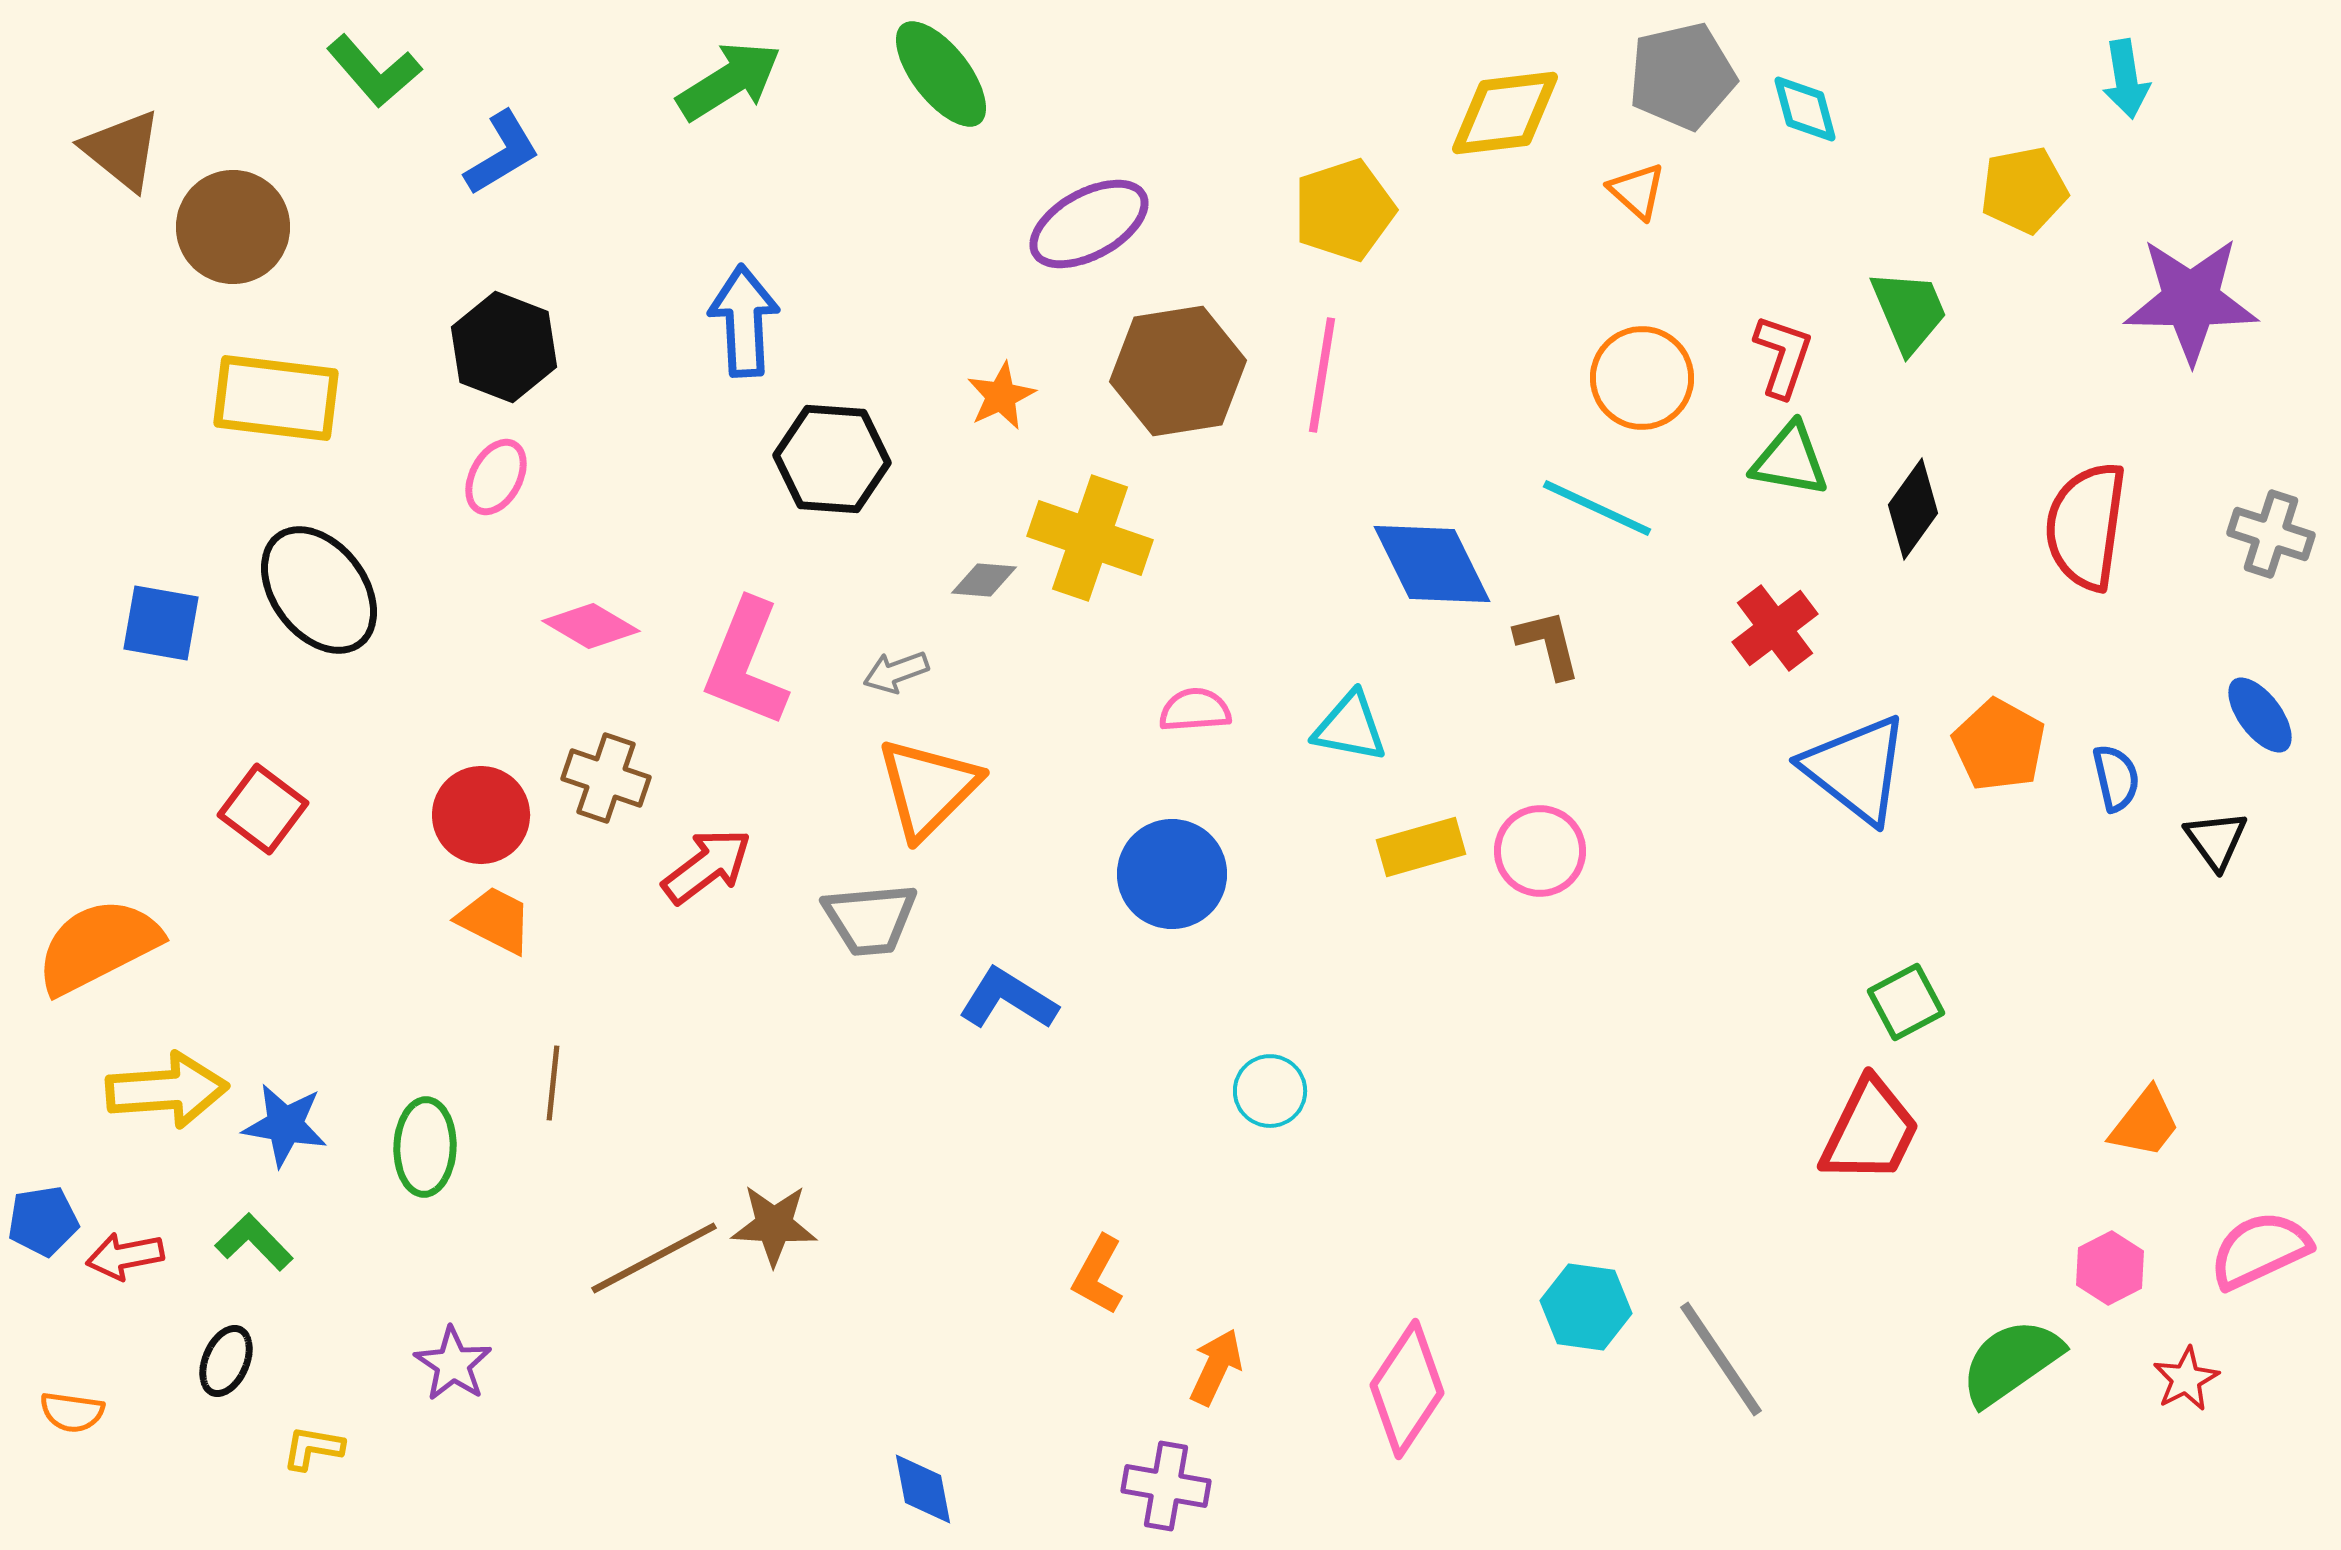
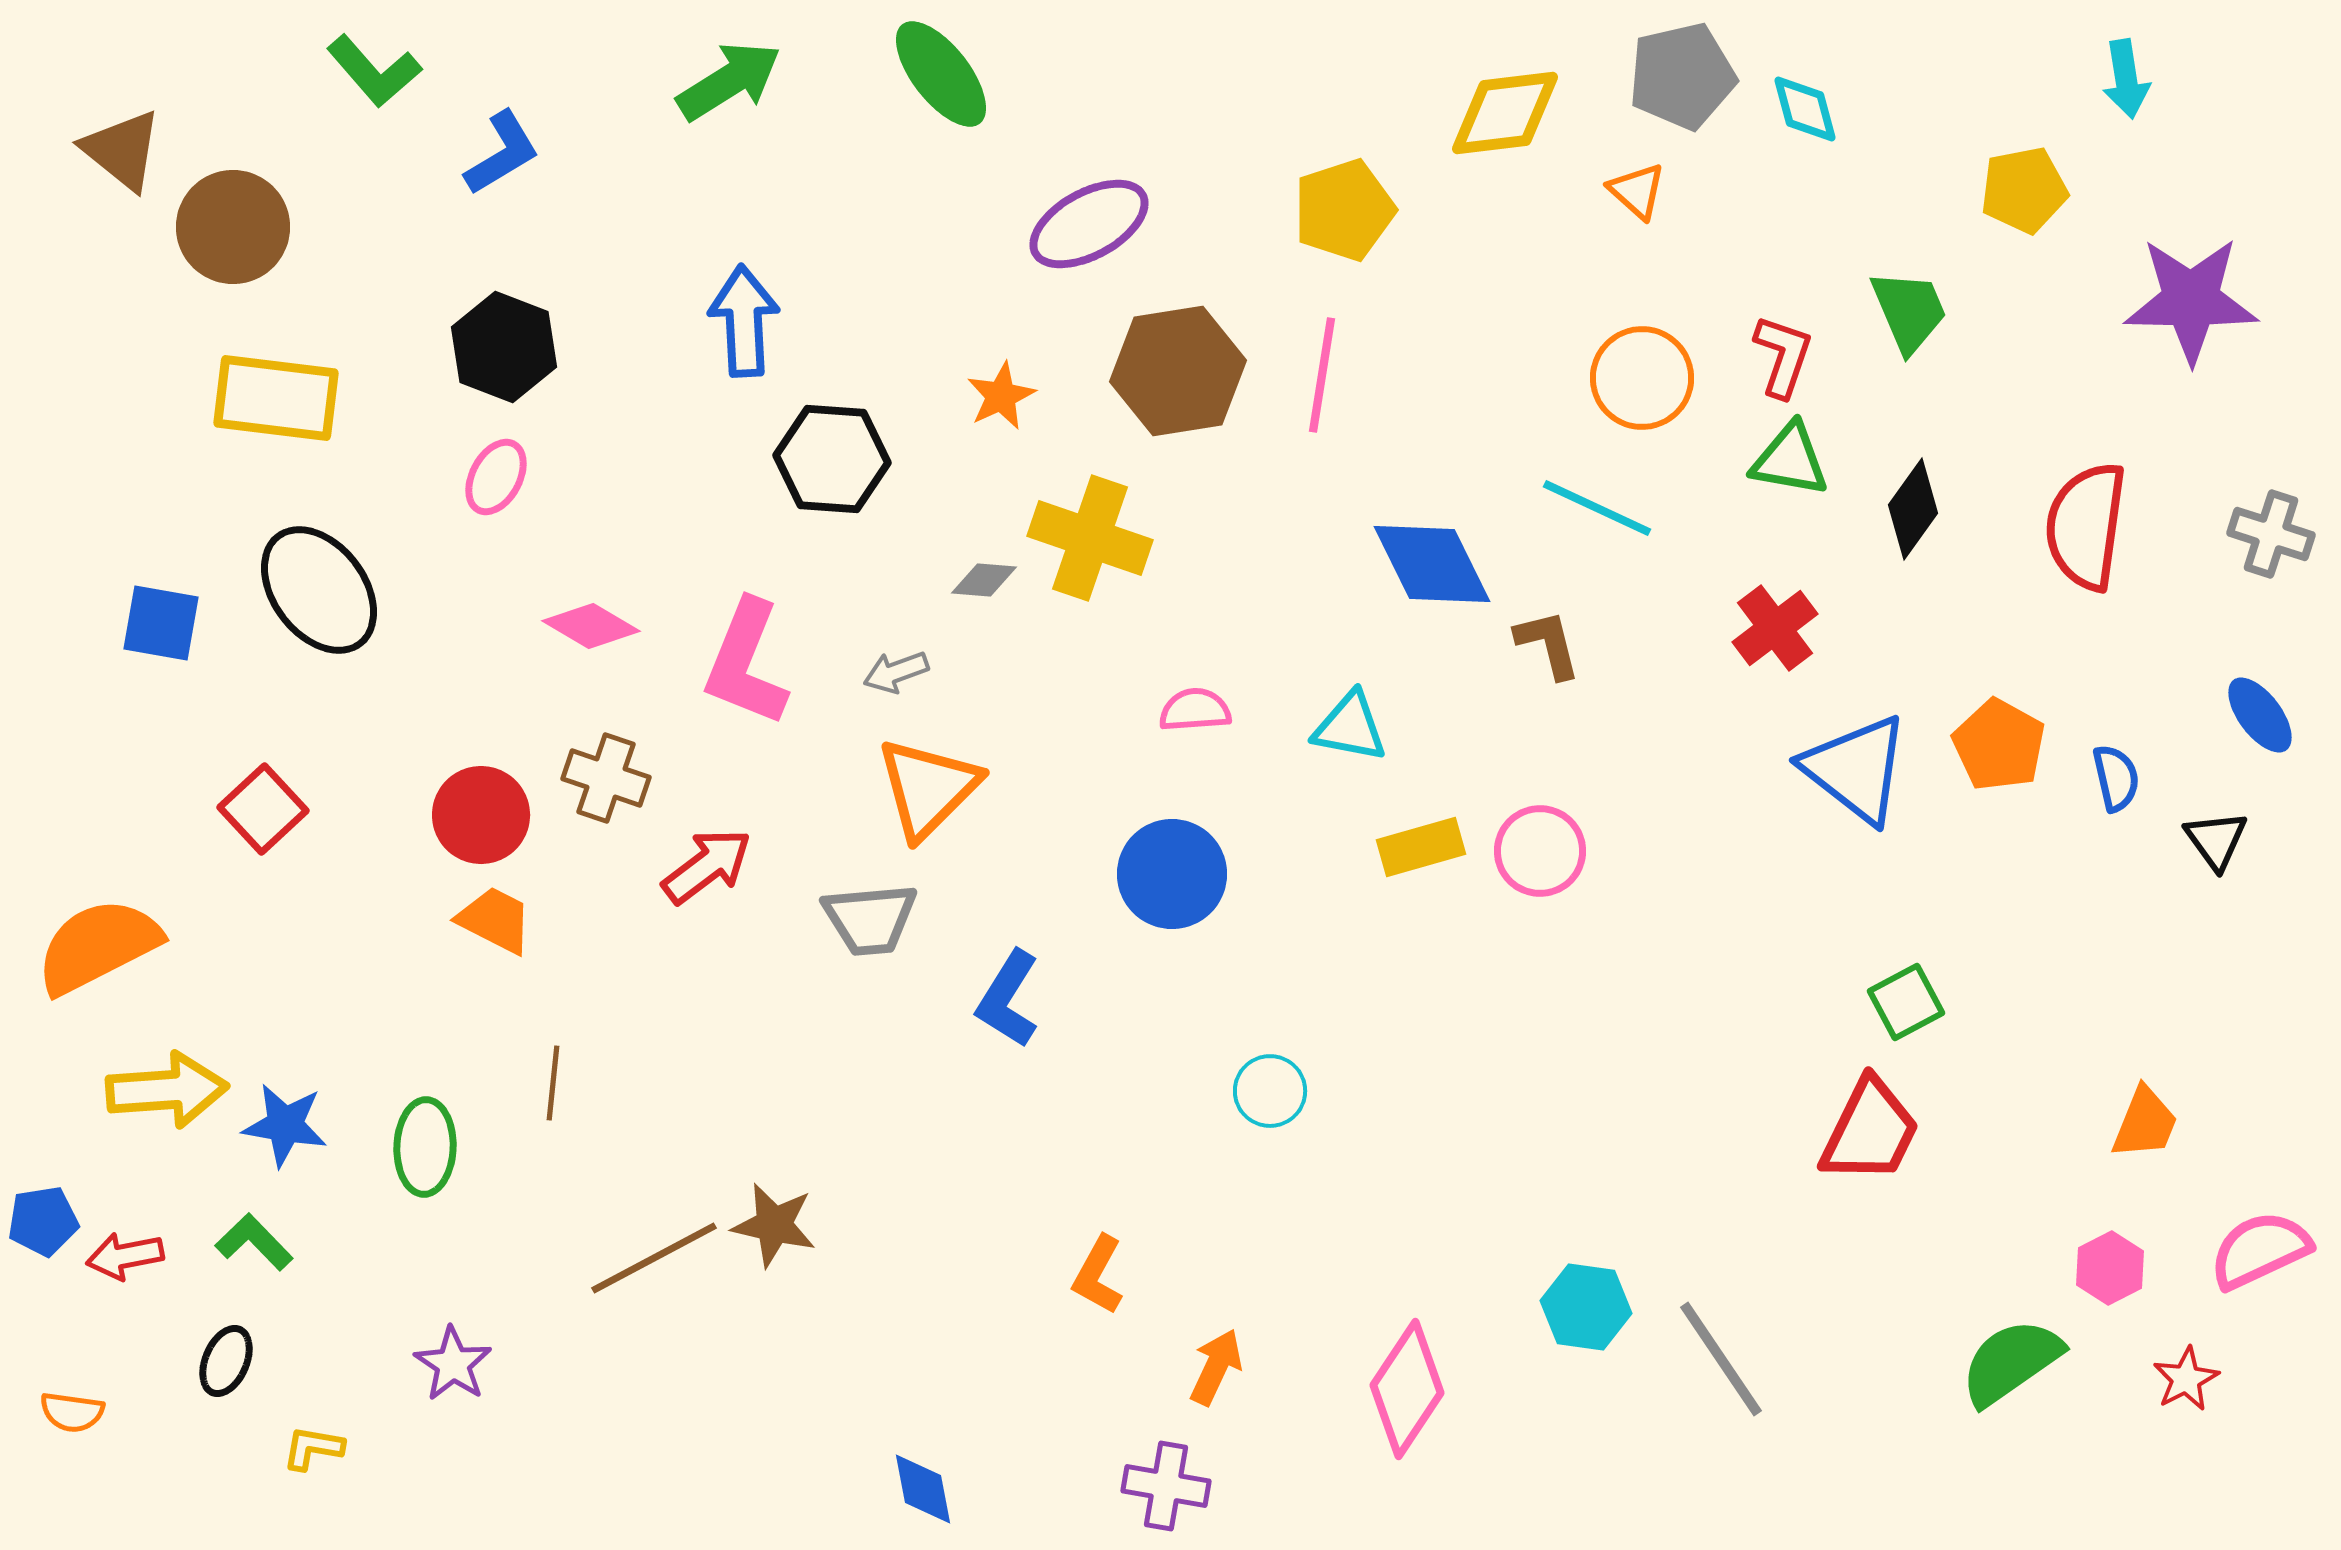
red square at (263, 809): rotated 10 degrees clockwise
blue L-shape at (1008, 999): rotated 90 degrees counterclockwise
orange trapezoid at (2145, 1123): rotated 16 degrees counterclockwise
brown star at (774, 1225): rotated 10 degrees clockwise
